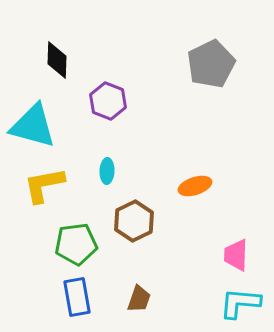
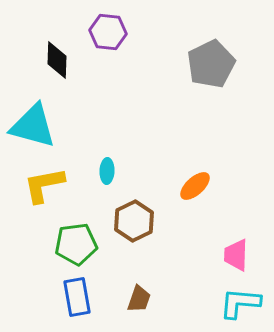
purple hexagon: moved 69 px up; rotated 15 degrees counterclockwise
orange ellipse: rotated 24 degrees counterclockwise
